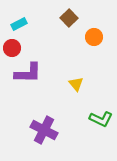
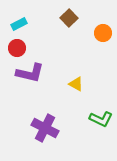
orange circle: moved 9 px right, 4 px up
red circle: moved 5 px right
purple L-shape: moved 2 px right; rotated 12 degrees clockwise
yellow triangle: rotated 21 degrees counterclockwise
purple cross: moved 1 px right, 2 px up
